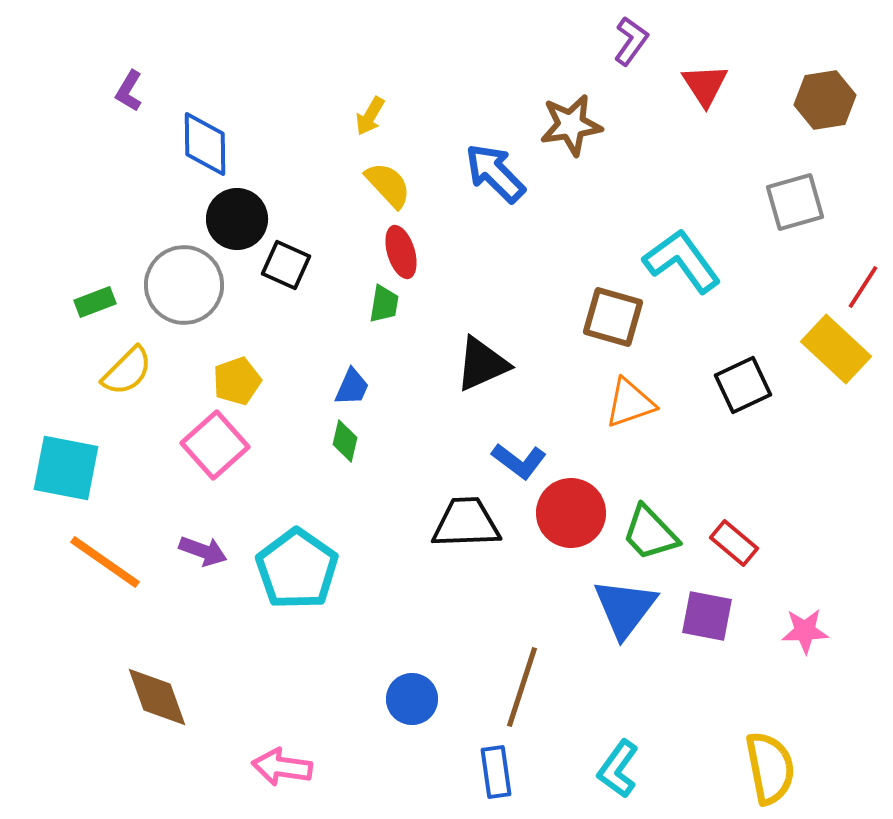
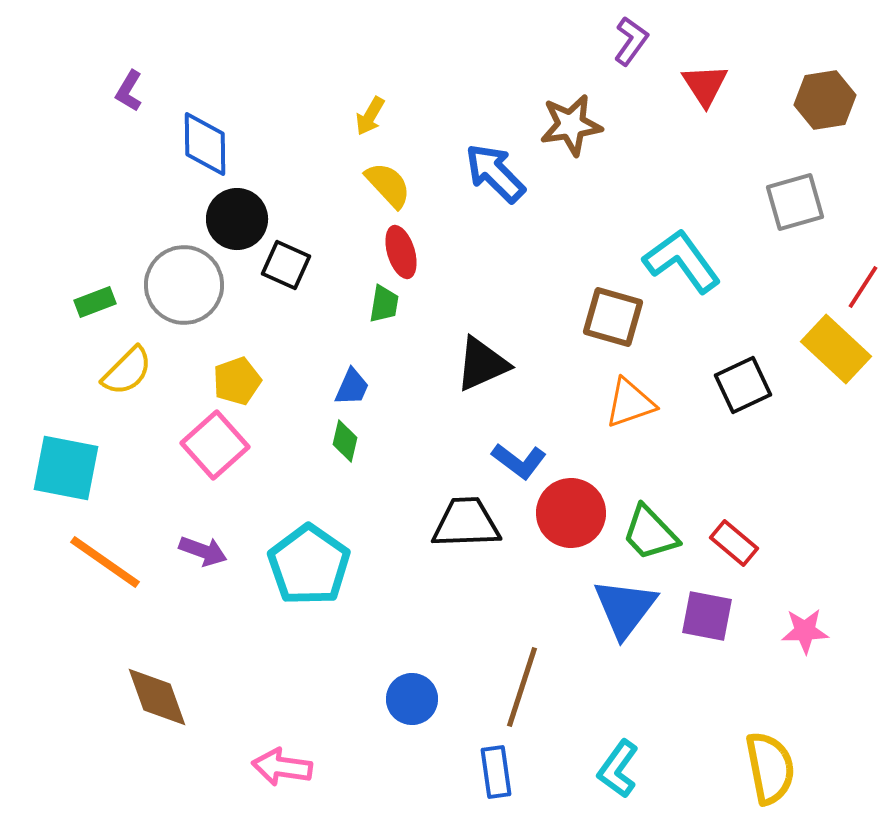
cyan pentagon at (297, 569): moved 12 px right, 4 px up
